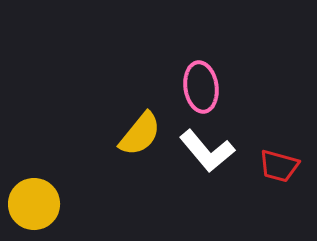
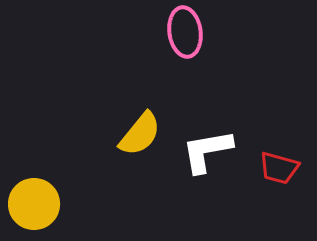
pink ellipse: moved 16 px left, 55 px up
white L-shape: rotated 120 degrees clockwise
red trapezoid: moved 2 px down
